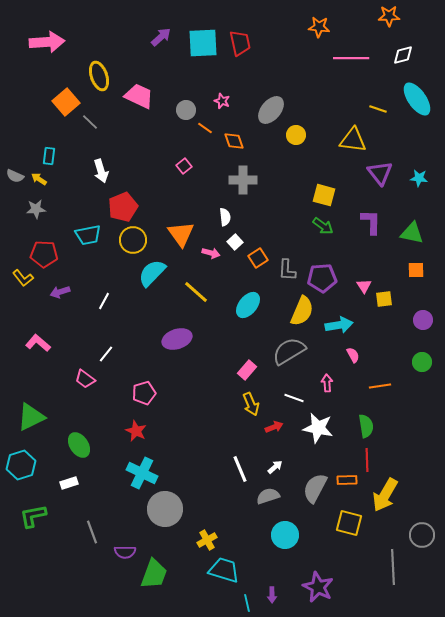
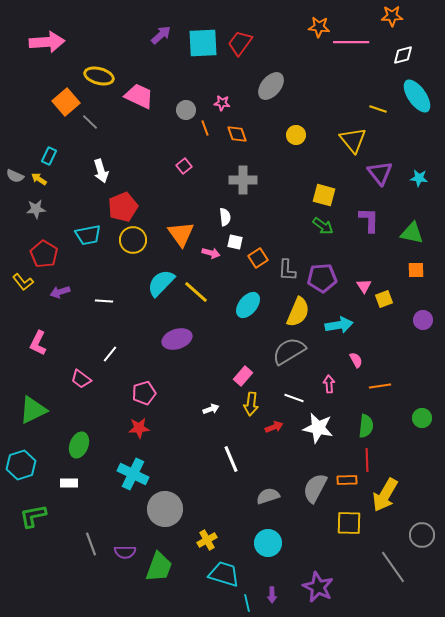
orange star at (389, 16): moved 3 px right
purple arrow at (161, 37): moved 2 px up
red trapezoid at (240, 43): rotated 132 degrees counterclockwise
pink line at (351, 58): moved 16 px up
yellow ellipse at (99, 76): rotated 56 degrees counterclockwise
cyan ellipse at (417, 99): moved 3 px up
pink star at (222, 101): moved 2 px down; rotated 14 degrees counterclockwise
gray ellipse at (271, 110): moved 24 px up
orange line at (205, 128): rotated 35 degrees clockwise
yellow triangle at (353, 140): rotated 44 degrees clockwise
orange diamond at (234, 141): moved 3 px right, 7 px up
cyan rectangle at (49, 156): rotated 18 degrees clockwise
purple L-shape at (371, 222): moved 2 px left, 2 px up
white square at (235, 242): rotated 35 degrees counterclockwise
red pentagon at (44, 254): rotated 28 degrees clockwise
cyan semicircle at (152, 273): moved 9 px right, 10 px down
yellow L-shape at (23, 278): moved 4 px down
yellow square at (384, 299): rotated 12 degrees counterclockwise
white line at (104, 301): rotated 66 degrees clockwise
yellow semicircle at (302, 311): moved 4 px left, 1 px down
pink L-shape at (38, 343): rotated 105 degrees counterclockwise
white line at (106, 354): moved 4 px right
pink semicircle at (353, 355): moved 3 px right, 5 px down
green circle at (422, 362): moved 56 px down
pink rectangle at (247, 370): moved 4 px left, 6 px down
pink trapezoid at (85, 379): moved 4 px left
pink arrow at (327, 383): moved 2 px right, 1 px down
yellow arrow at (251, 404): rotated 30 degrees clockwise
green triangle at (31, 417): moved 2 px right, 7 px up
green semicircle at (366, 426): rotated 15 degrees clockwise
red star at (136, 431): moved 3 px right, 3 px up; rotated 30 degrees counterclockwise
green ellipse at (79, 445): rotated 55 degrees clockwise
white arrow at (275, 467): moved 64 px left, 58 px up; rotated 21 degrees clockwise
white line at (240, 469): moved 9 px left, 10 px up
cyan cross at (142, 473): moved 9 px left, 1 px down
white rectangle at (69, 483): rotated 18 degrees clockwise
yellow square at (349, 523): rotated 12 degrees counterclockwise
gray line at (92, 532): moved 1 px left, 12 px down
cyan circle at (285, 535): moved 17 px left, 8 px down
gray line at (393, 567): rotated 32 degrees counterclockwise
cyan trapezoid at (224, 570): moved 4 px down
green trapezoid at (154, 574): moved 5 px right, 7 px up
